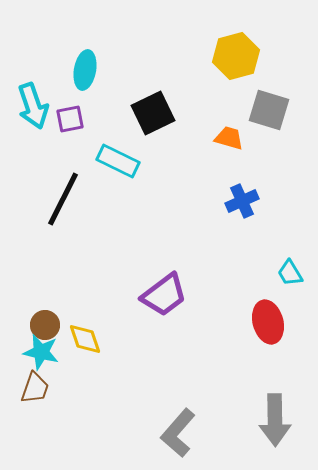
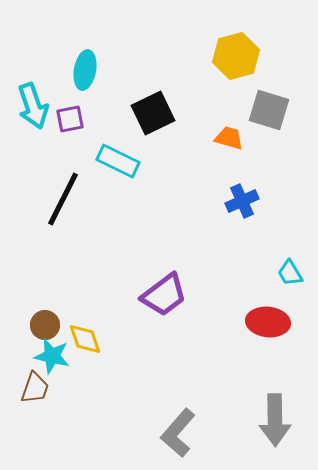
red ellipse: rotated 69 degrees counterclockwise
cyan star: moved 11 px right, 4 px down
